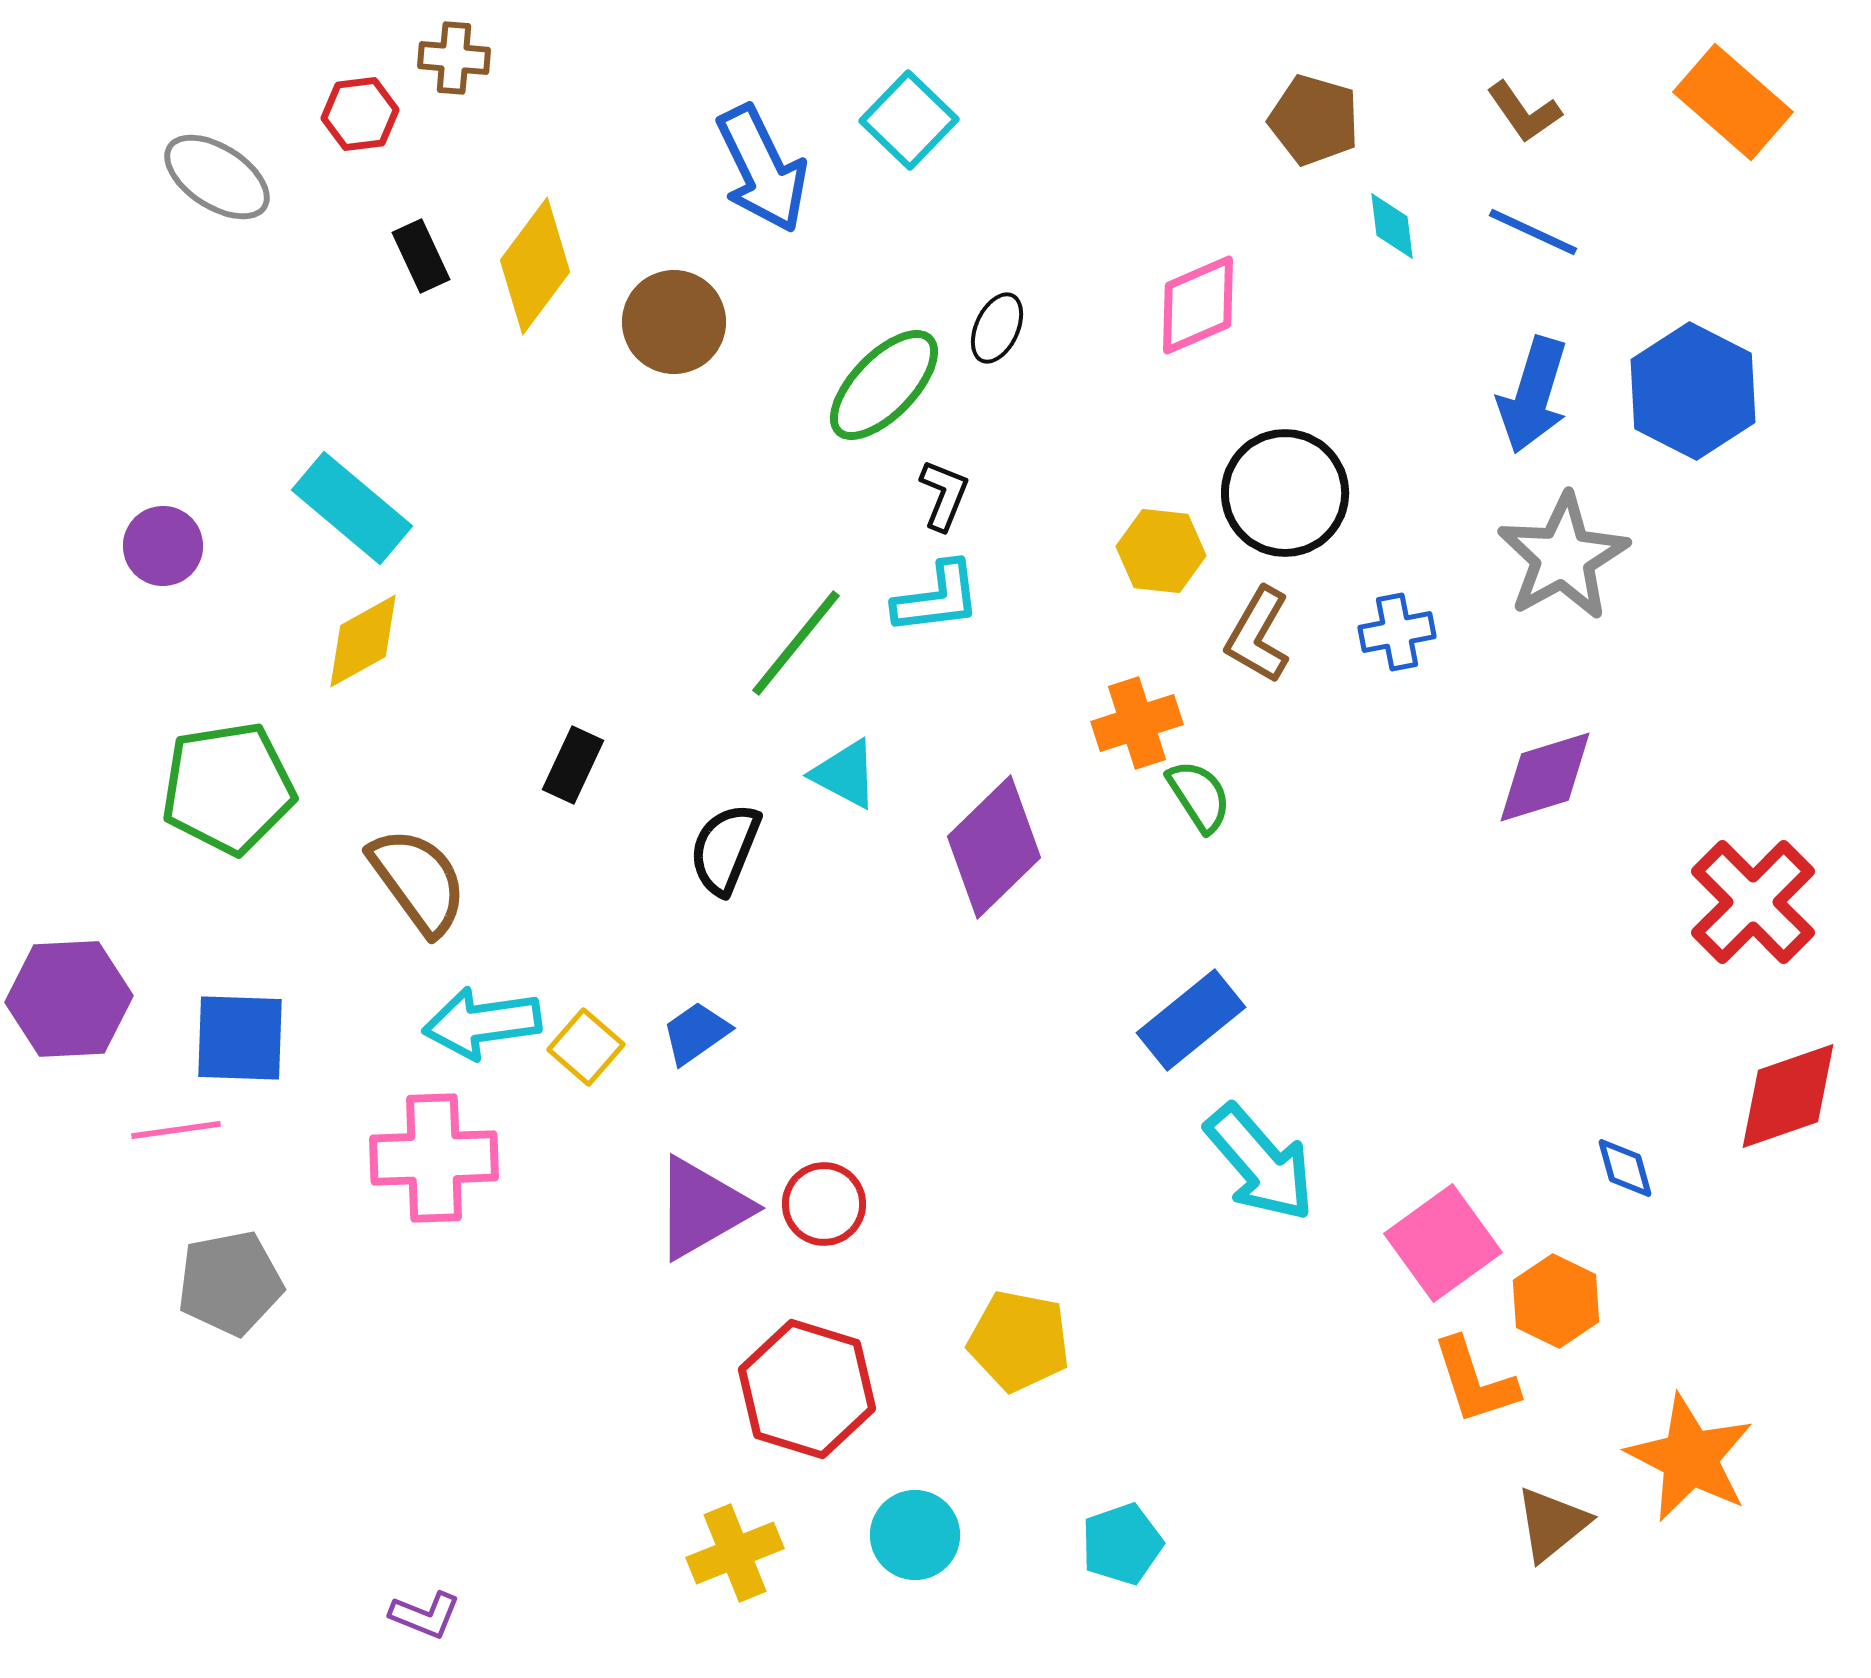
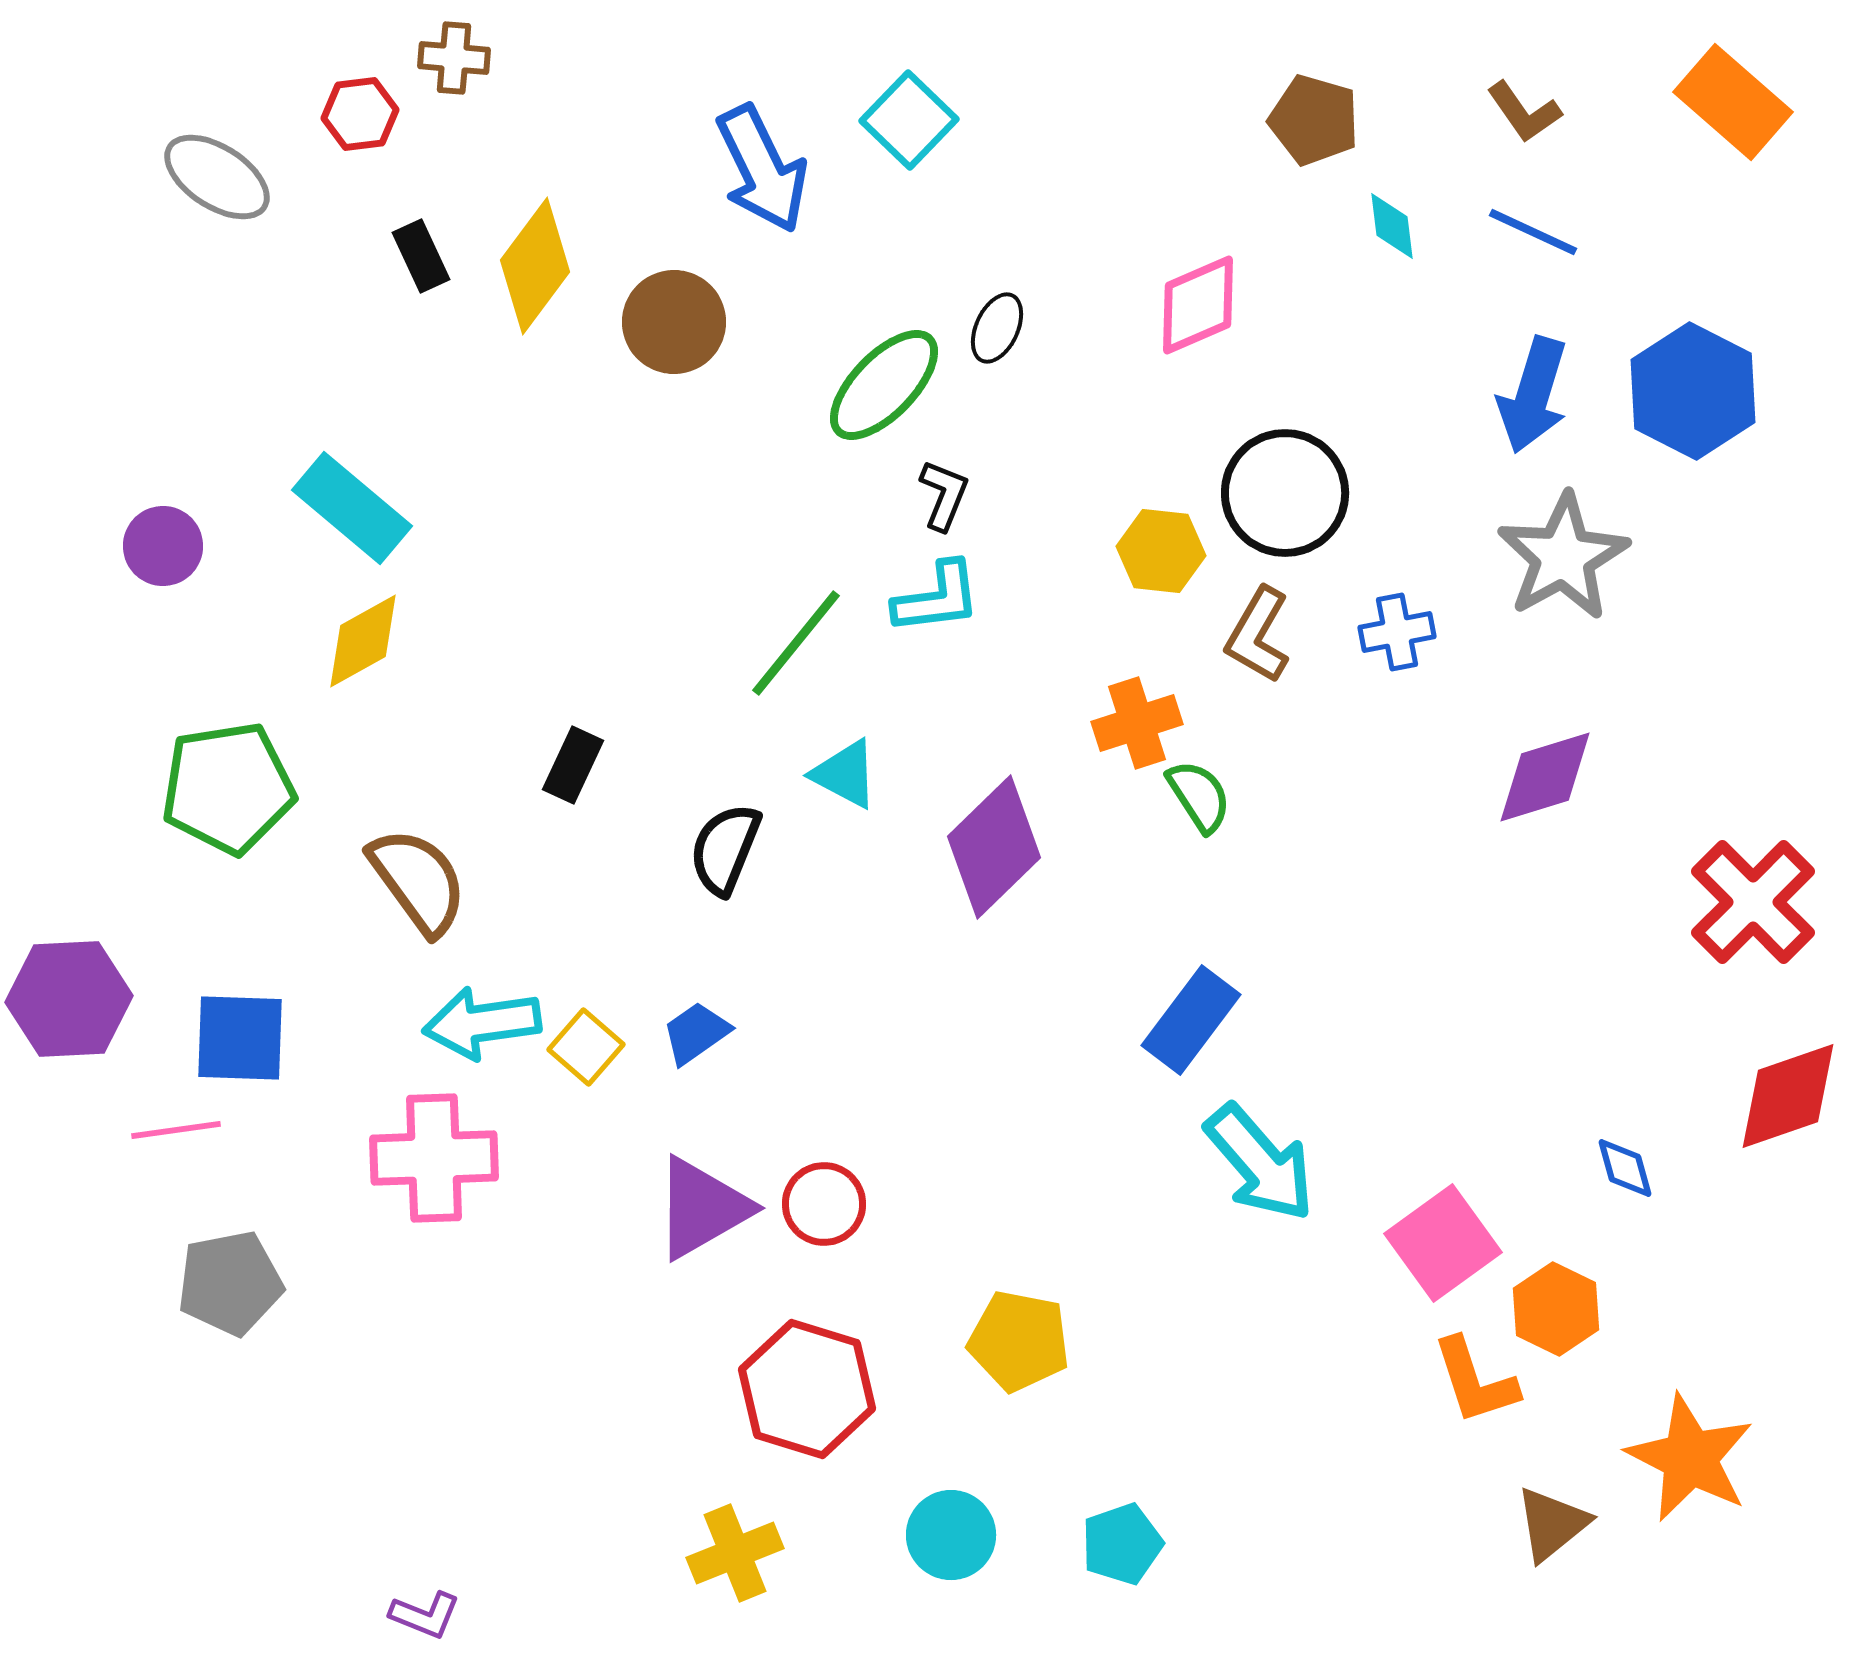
blue rectangle at (1191, 1020): rotated 14 degrees counterclockwise
orange hexagon at (1556, 1301): moved 8 px down
cyan circle at (915, 1535): moved 36 px right
